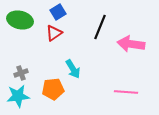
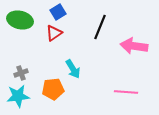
pink arrow: moved 3 px right, 2 px down
